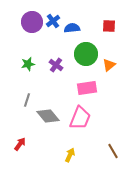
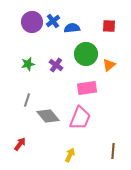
brown line: rotated 35 degrees clockwise
